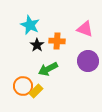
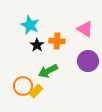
pink triangle: rotated 12 degrees clockwise
green arrow: moved 2 px down
